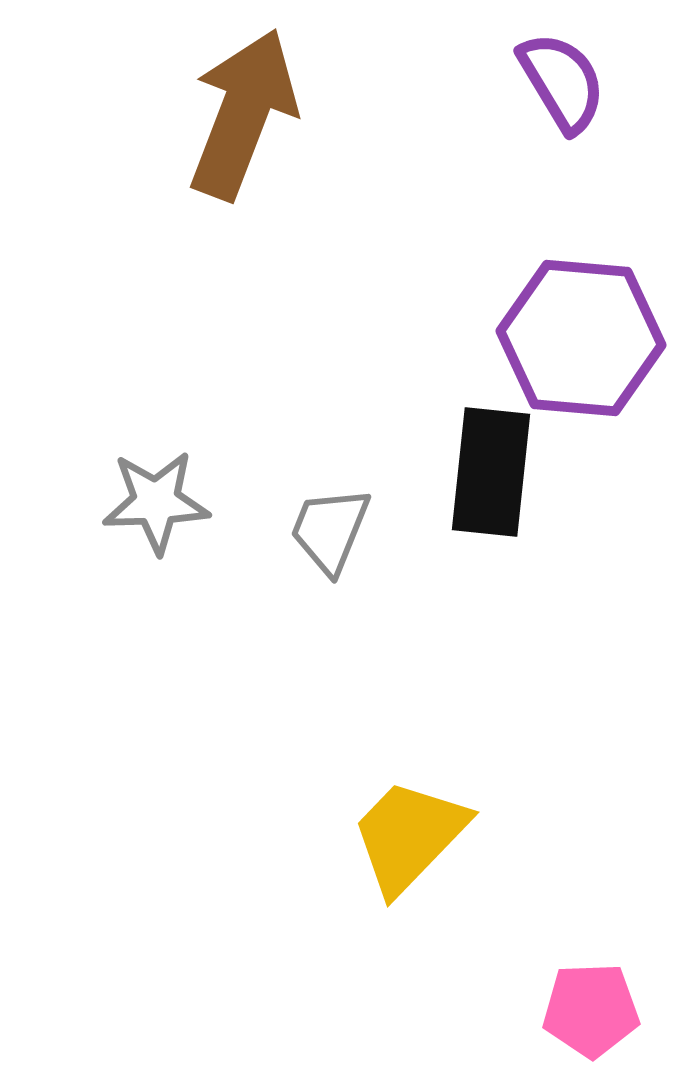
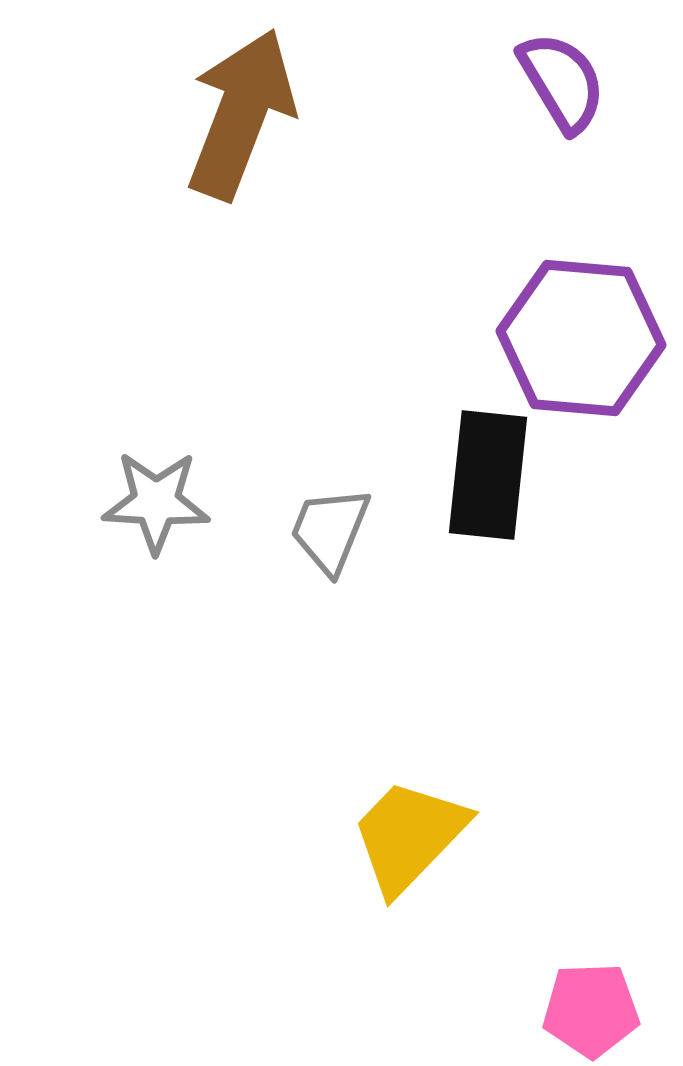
brown arrow: moved 2 px left
black rectangle: moved 3 px left, 3 px down
gray star: rotated 5 degrees clockwise
